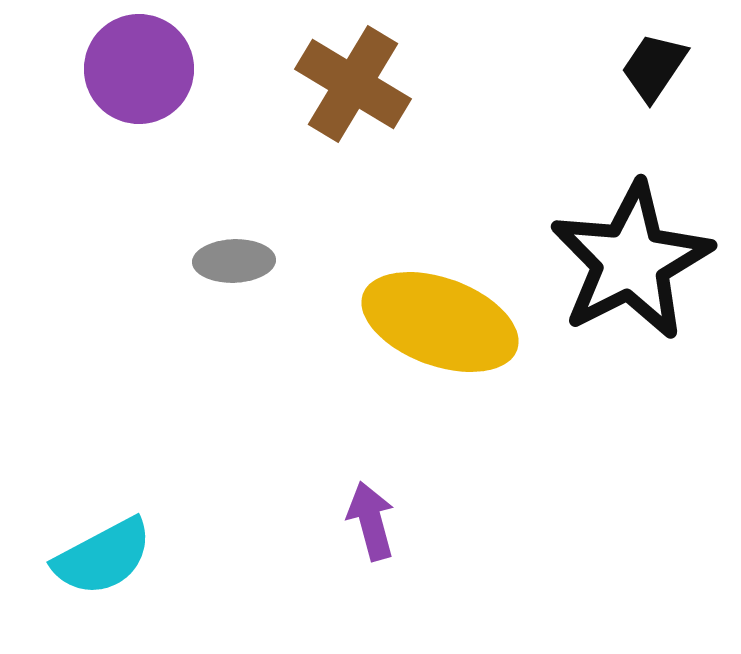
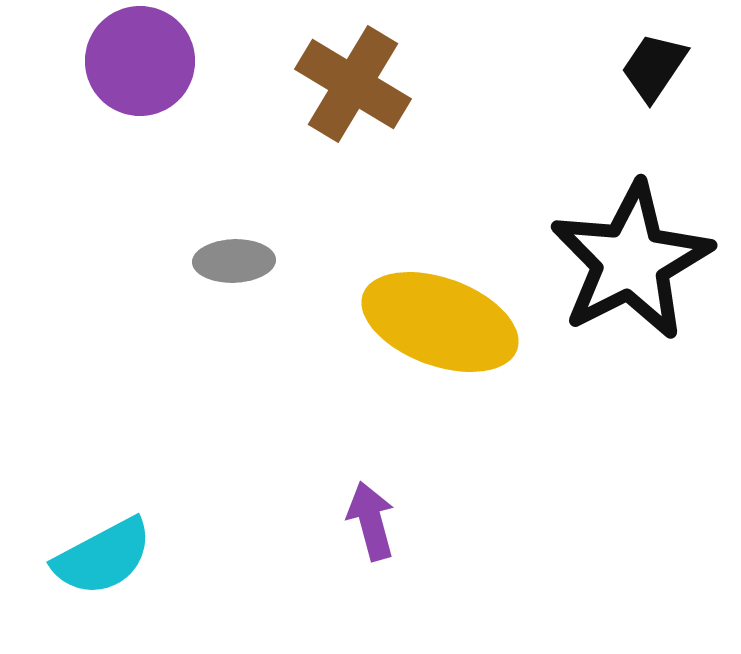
purple circle: moved 1 px right, 8 px up
